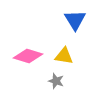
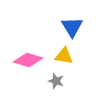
blue triangle: moved 3 px left, 7 px down
pink diamond: moved 4 px down
